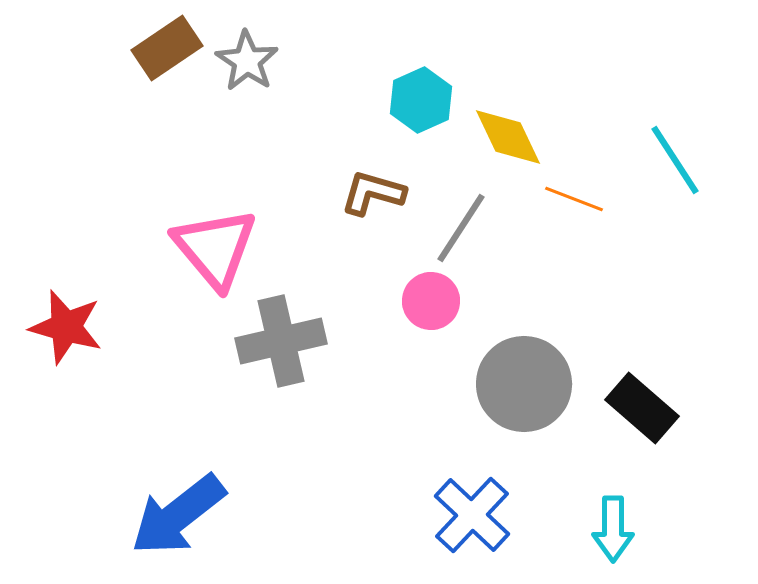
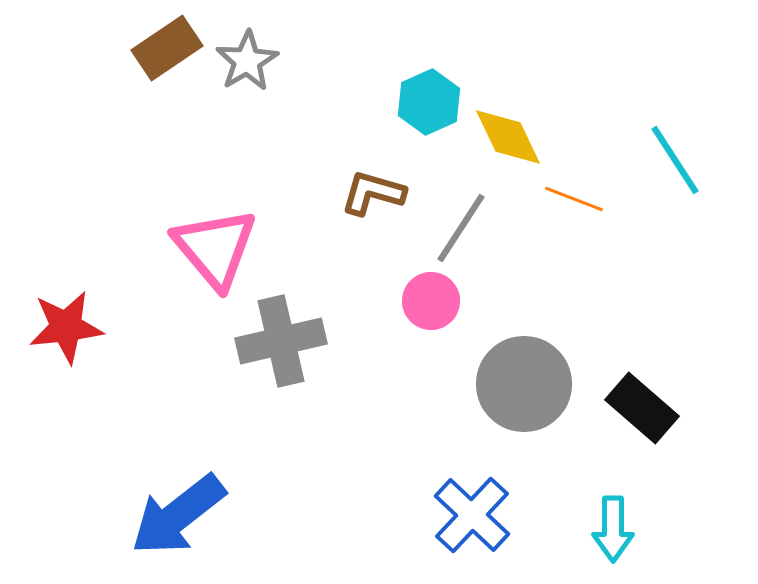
gray star: rotated 8 degrees clockwise
cyan hexagon: moved 8 px right, 2 px down
red star: rotated 22 degrees counterclockwise
